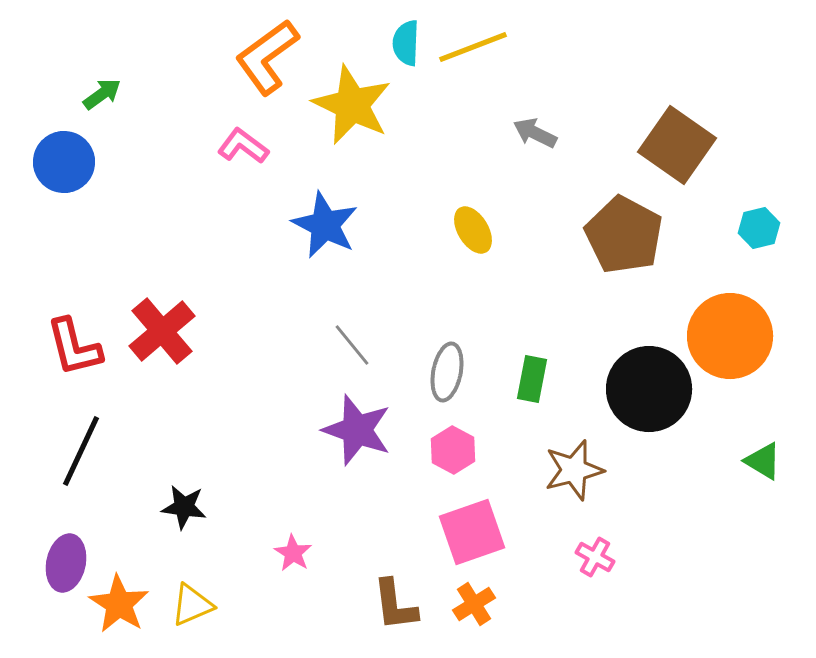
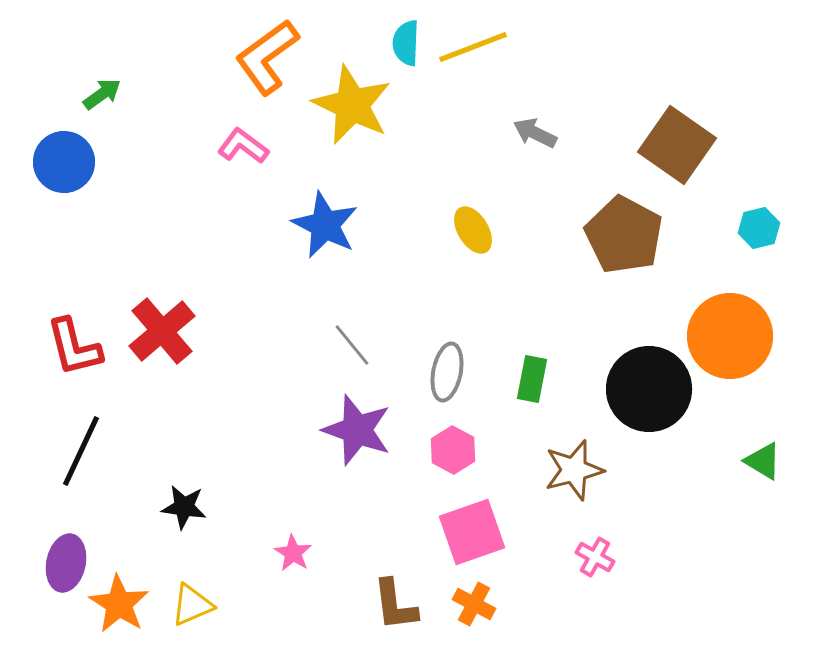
orange cross: rotated 30 degrees counterclockwise
